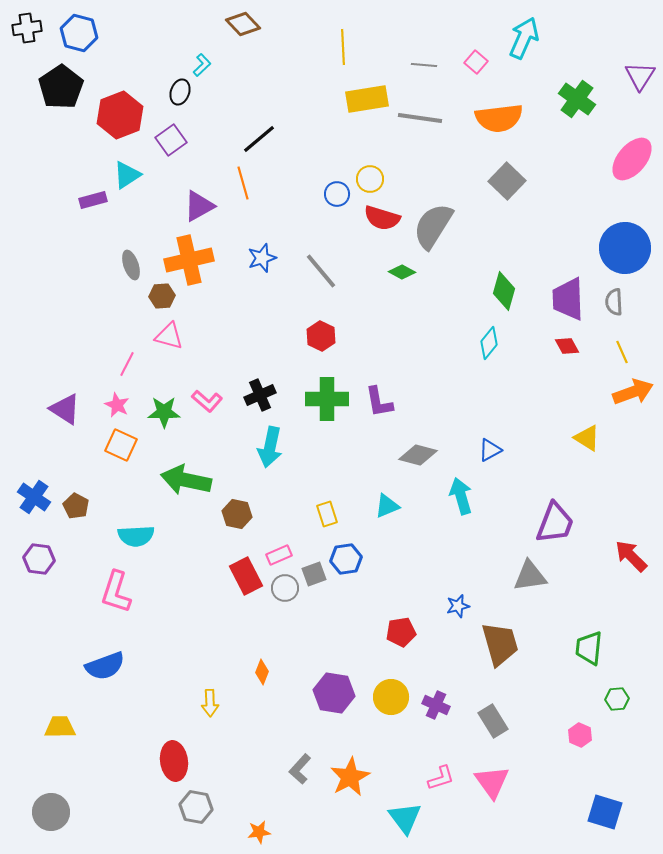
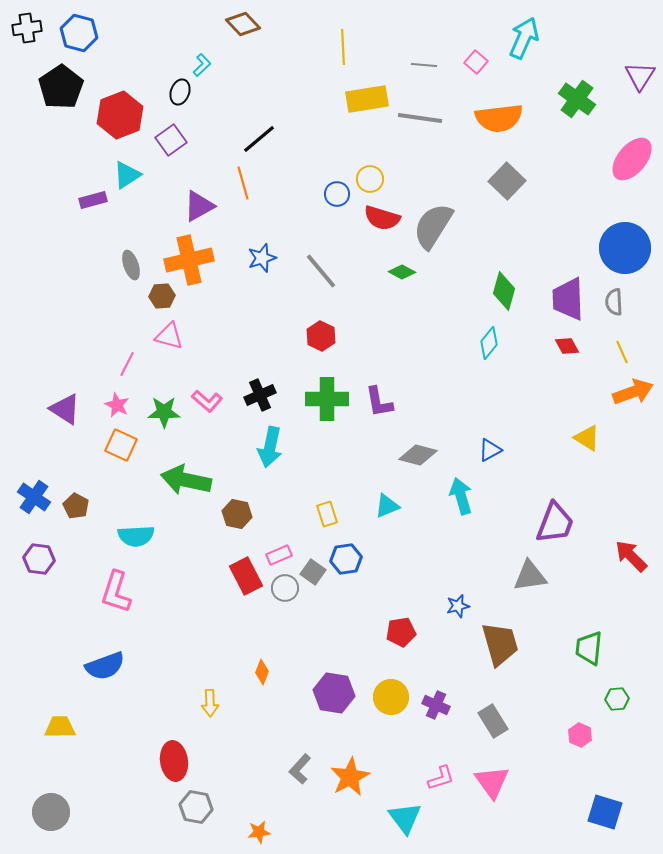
gray square at (314, 574): moved 1 px left, 2 px up; rotated 35 degrees counterclockwise
